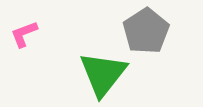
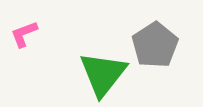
gray pentagon: moved 9 px right, 14 px down
